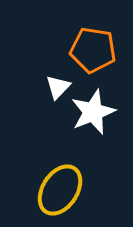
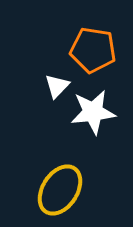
white triangle: moved 1 px left, 1 px up
white star: rotated 15 degrees clockwise
